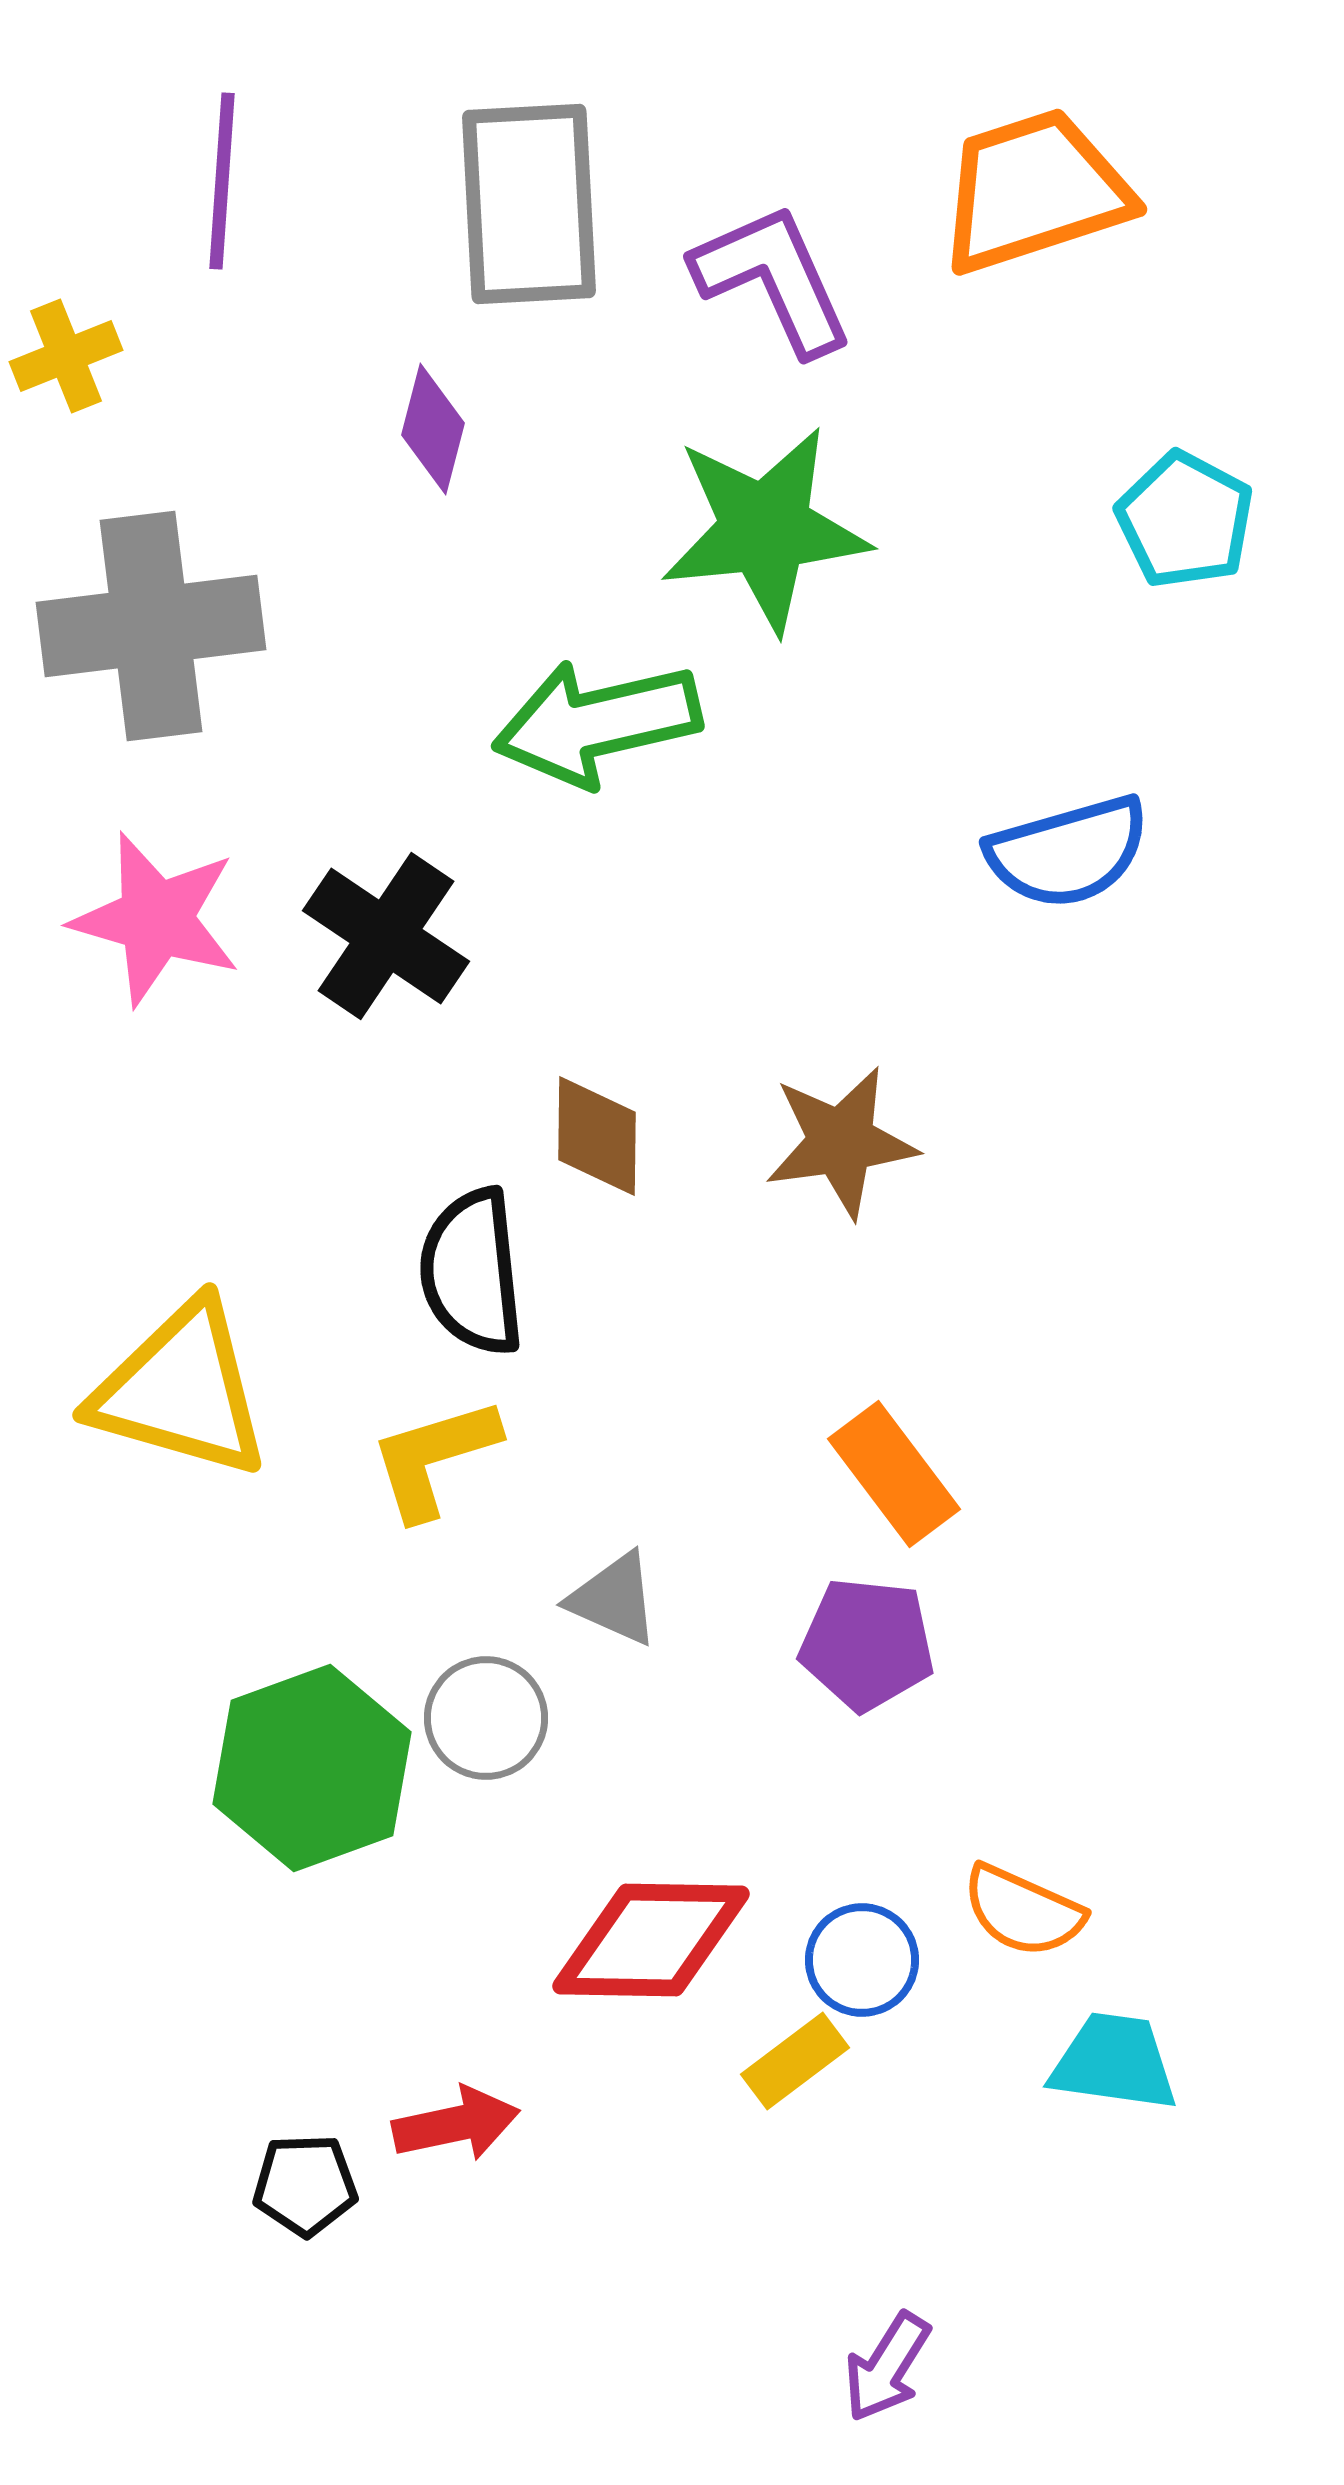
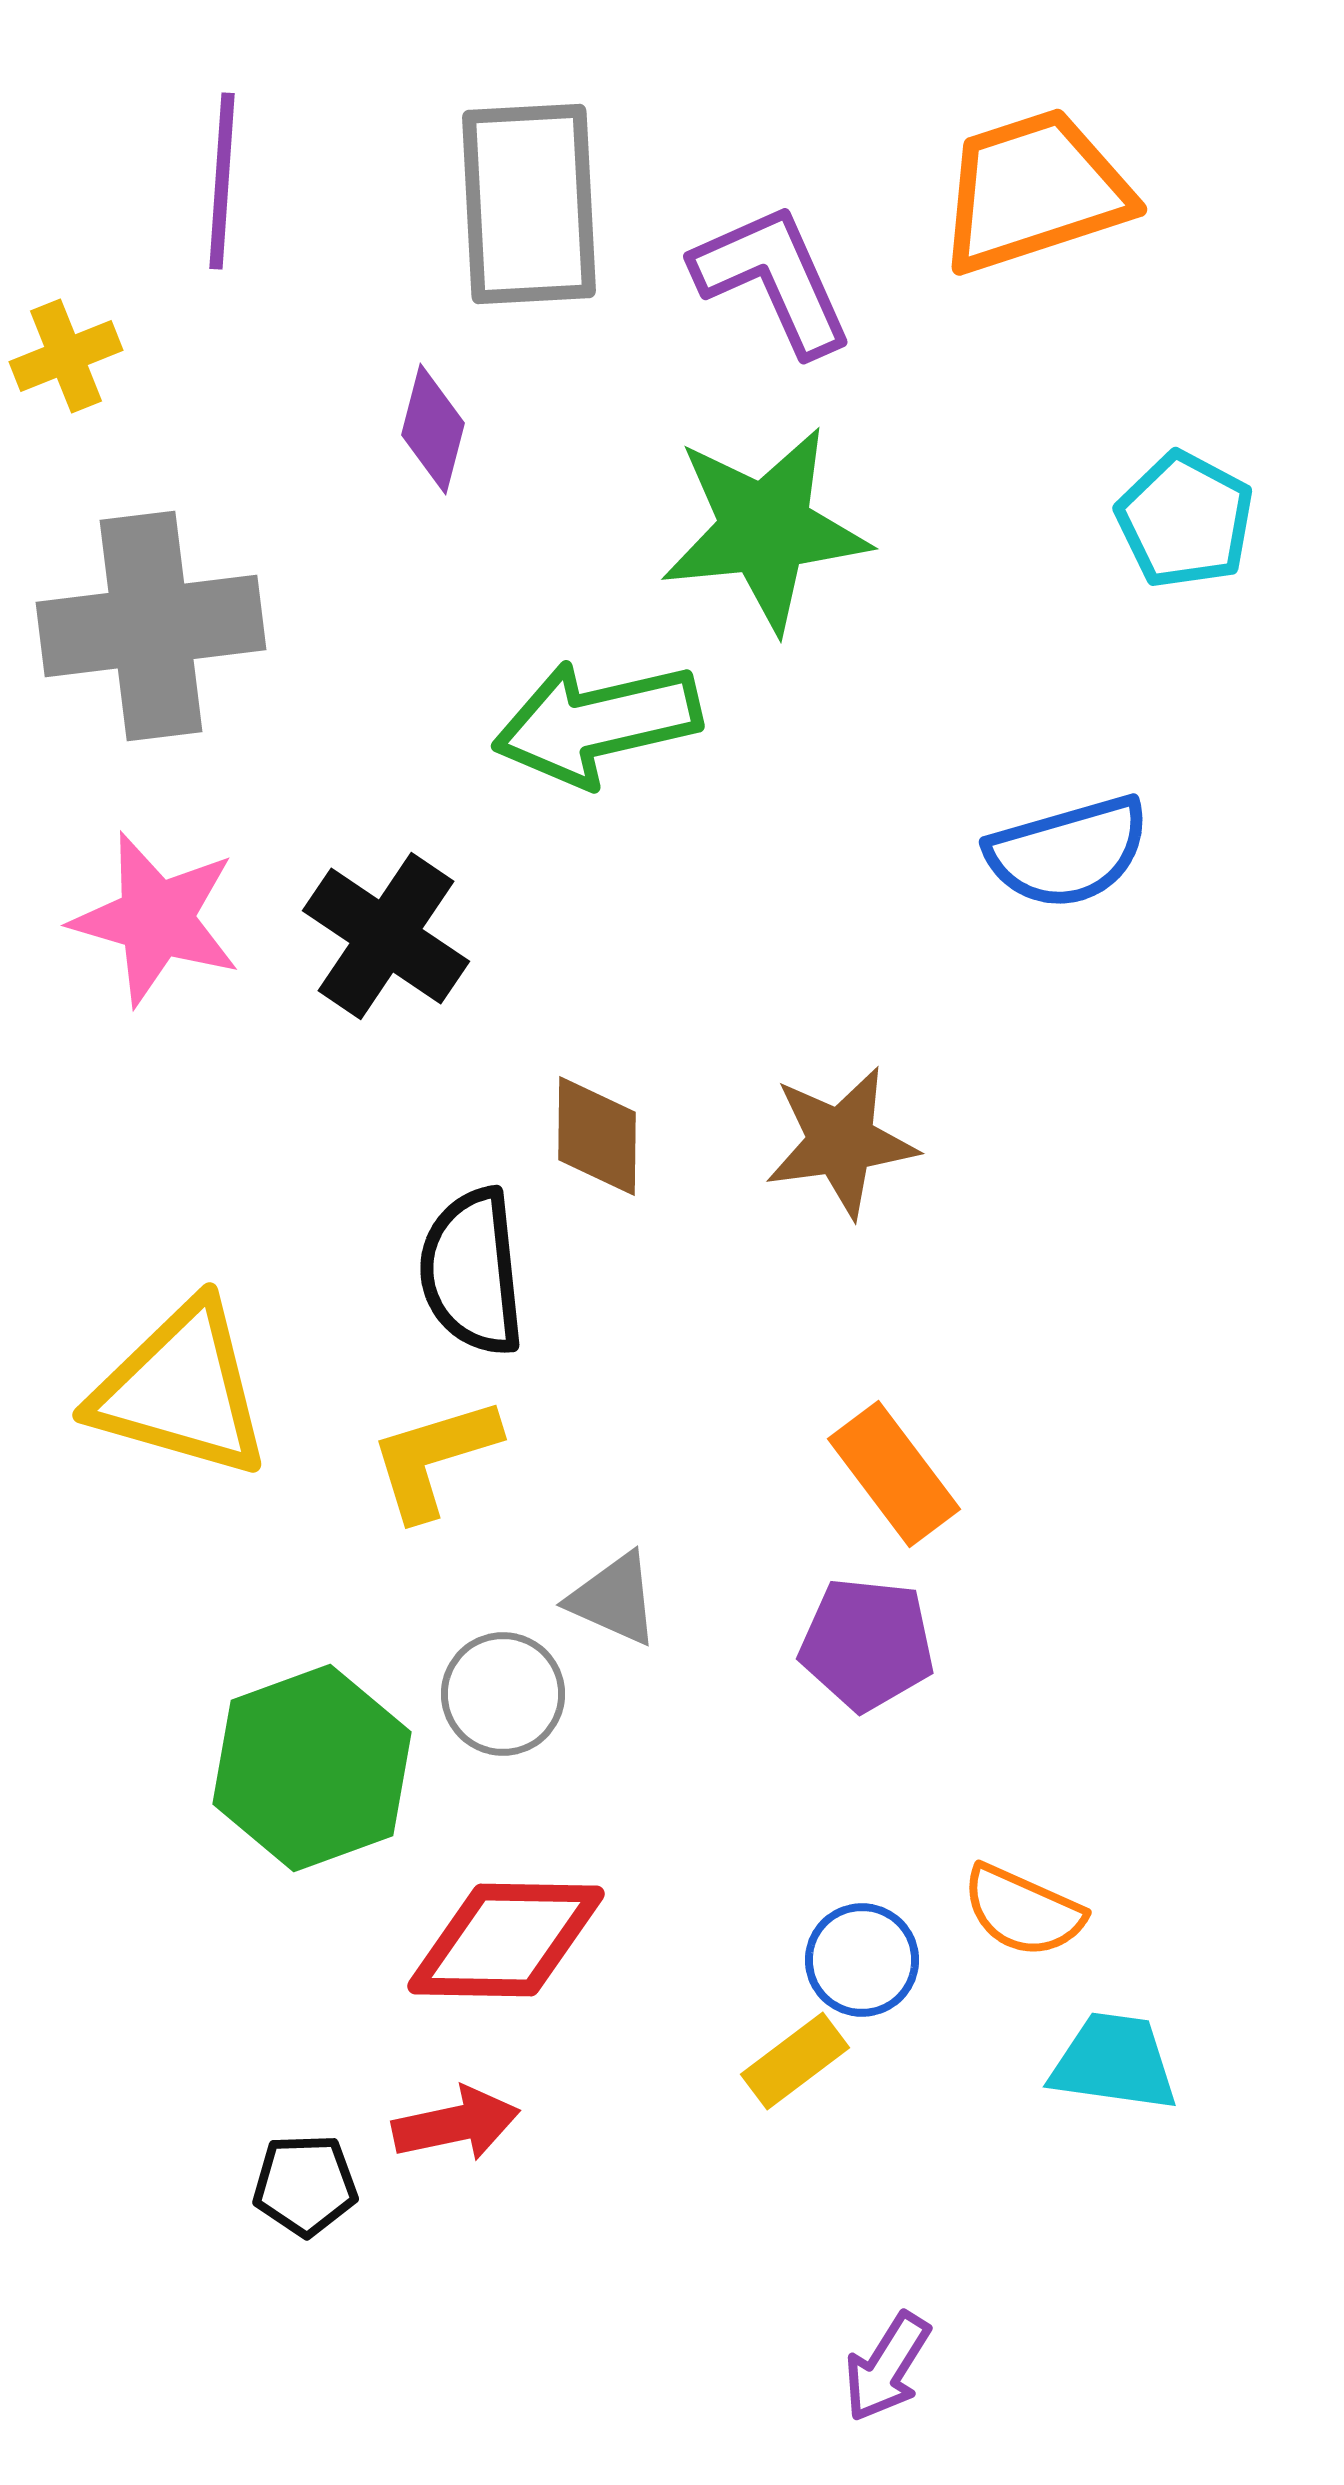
gray circle: moved 17 px right, 24 px up
red diamond: moved 145 px left
